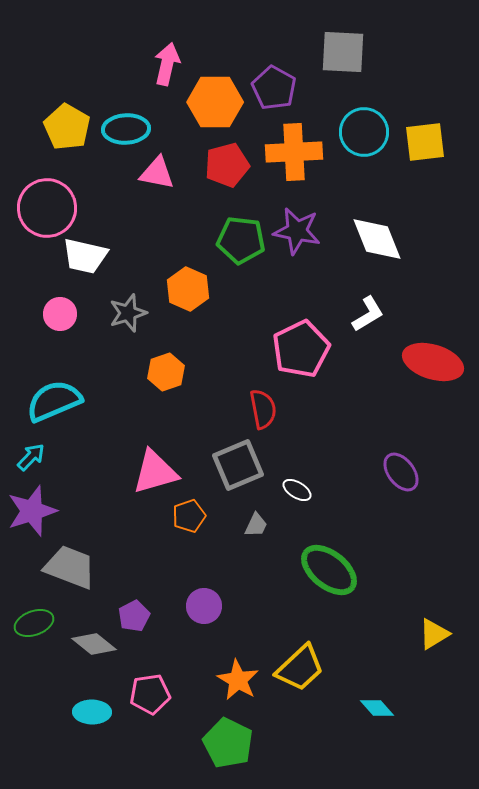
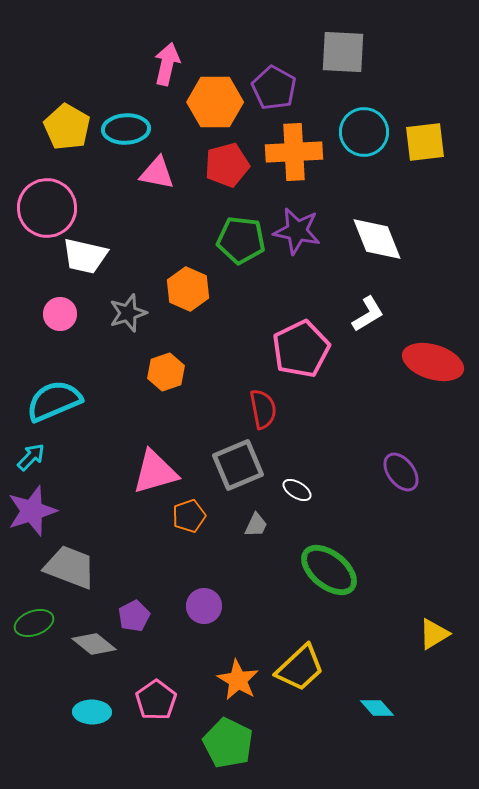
pink pentagon at (150, 694): moved 6 px right, 6 px down; rotated 27 degrees counterclockwise
